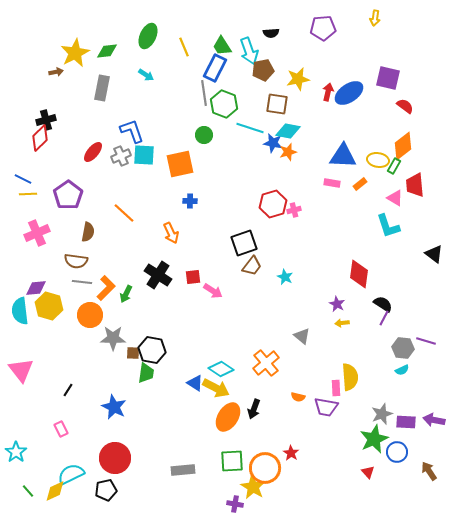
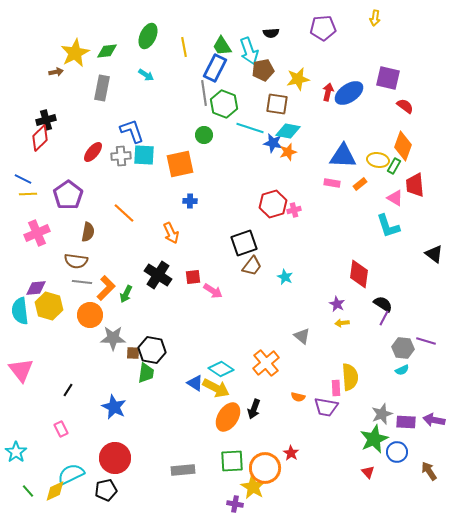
yellow line at (184, 47): rotated 12 degrees clockwise
orange diamond at (403, 146): rotated 32 degrees counterclockwise
gray cross at (121, 156): rotated 18 degrees clockwise
